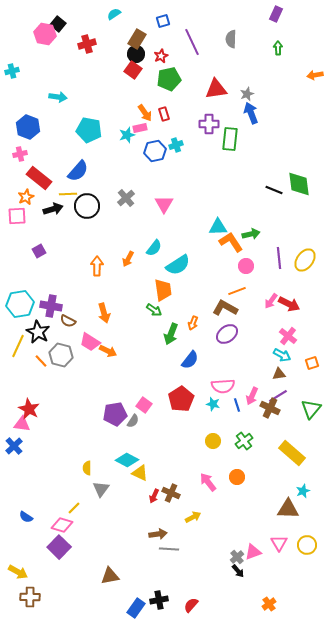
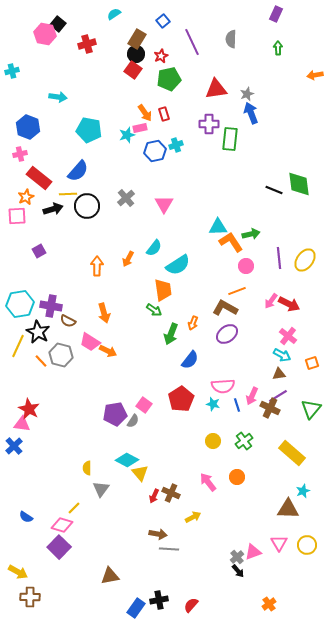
blue square at (163, 21): rotated 24 degrees counterclockwise
yellow triangle at (140, 473): rotated 24 degrees clockwise
brown arrow at (158, 534): rotated 18 degrees clockwise
